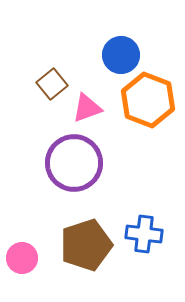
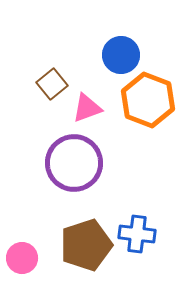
blue cross: moved 7 px left
